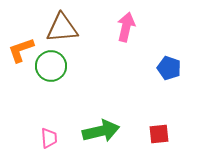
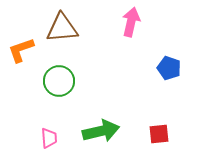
pink arrow: moved 5 px right, 5 px up
green circle: moved 8 px right, 15 px down
